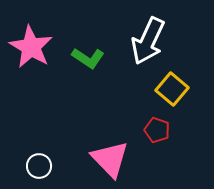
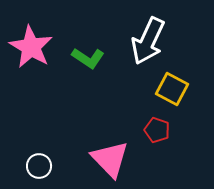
yellow square: rotated 12 degrees counterclockwise
